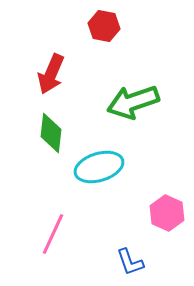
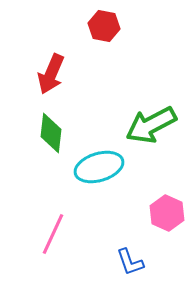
green arrow: moved 18 px right, 23 px down; rotated 9 degrees counterclockwise
